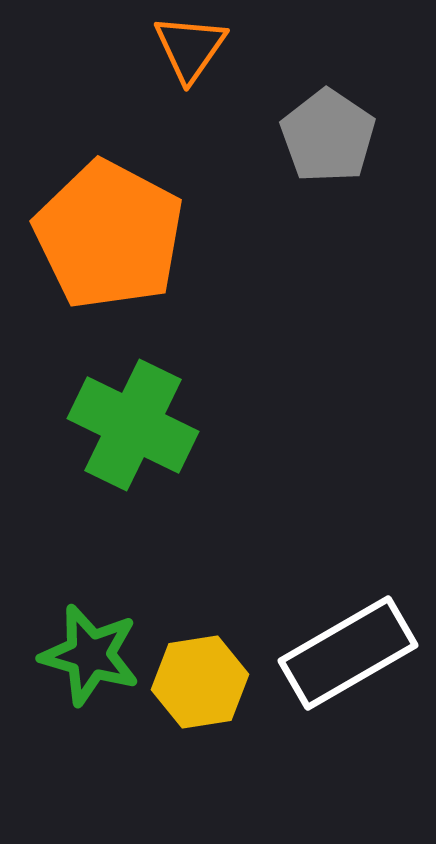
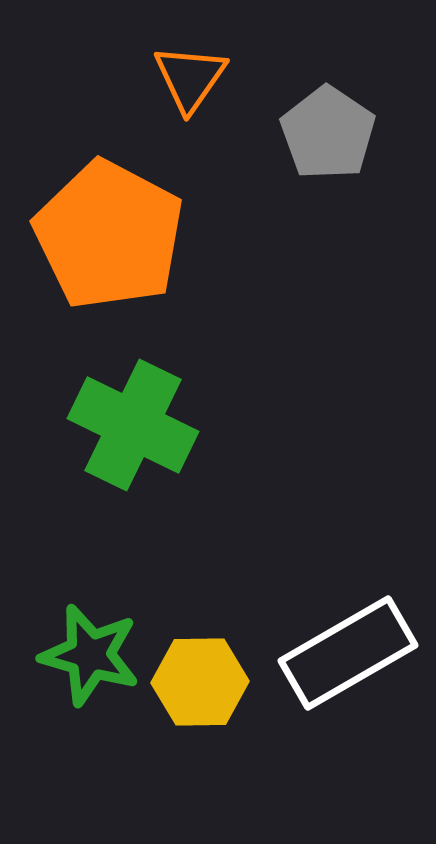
orange triangle: moved 30 px down
gray pentagon: moved 3 px up
yellow hexagon: rotated 8 degrees clockwise
